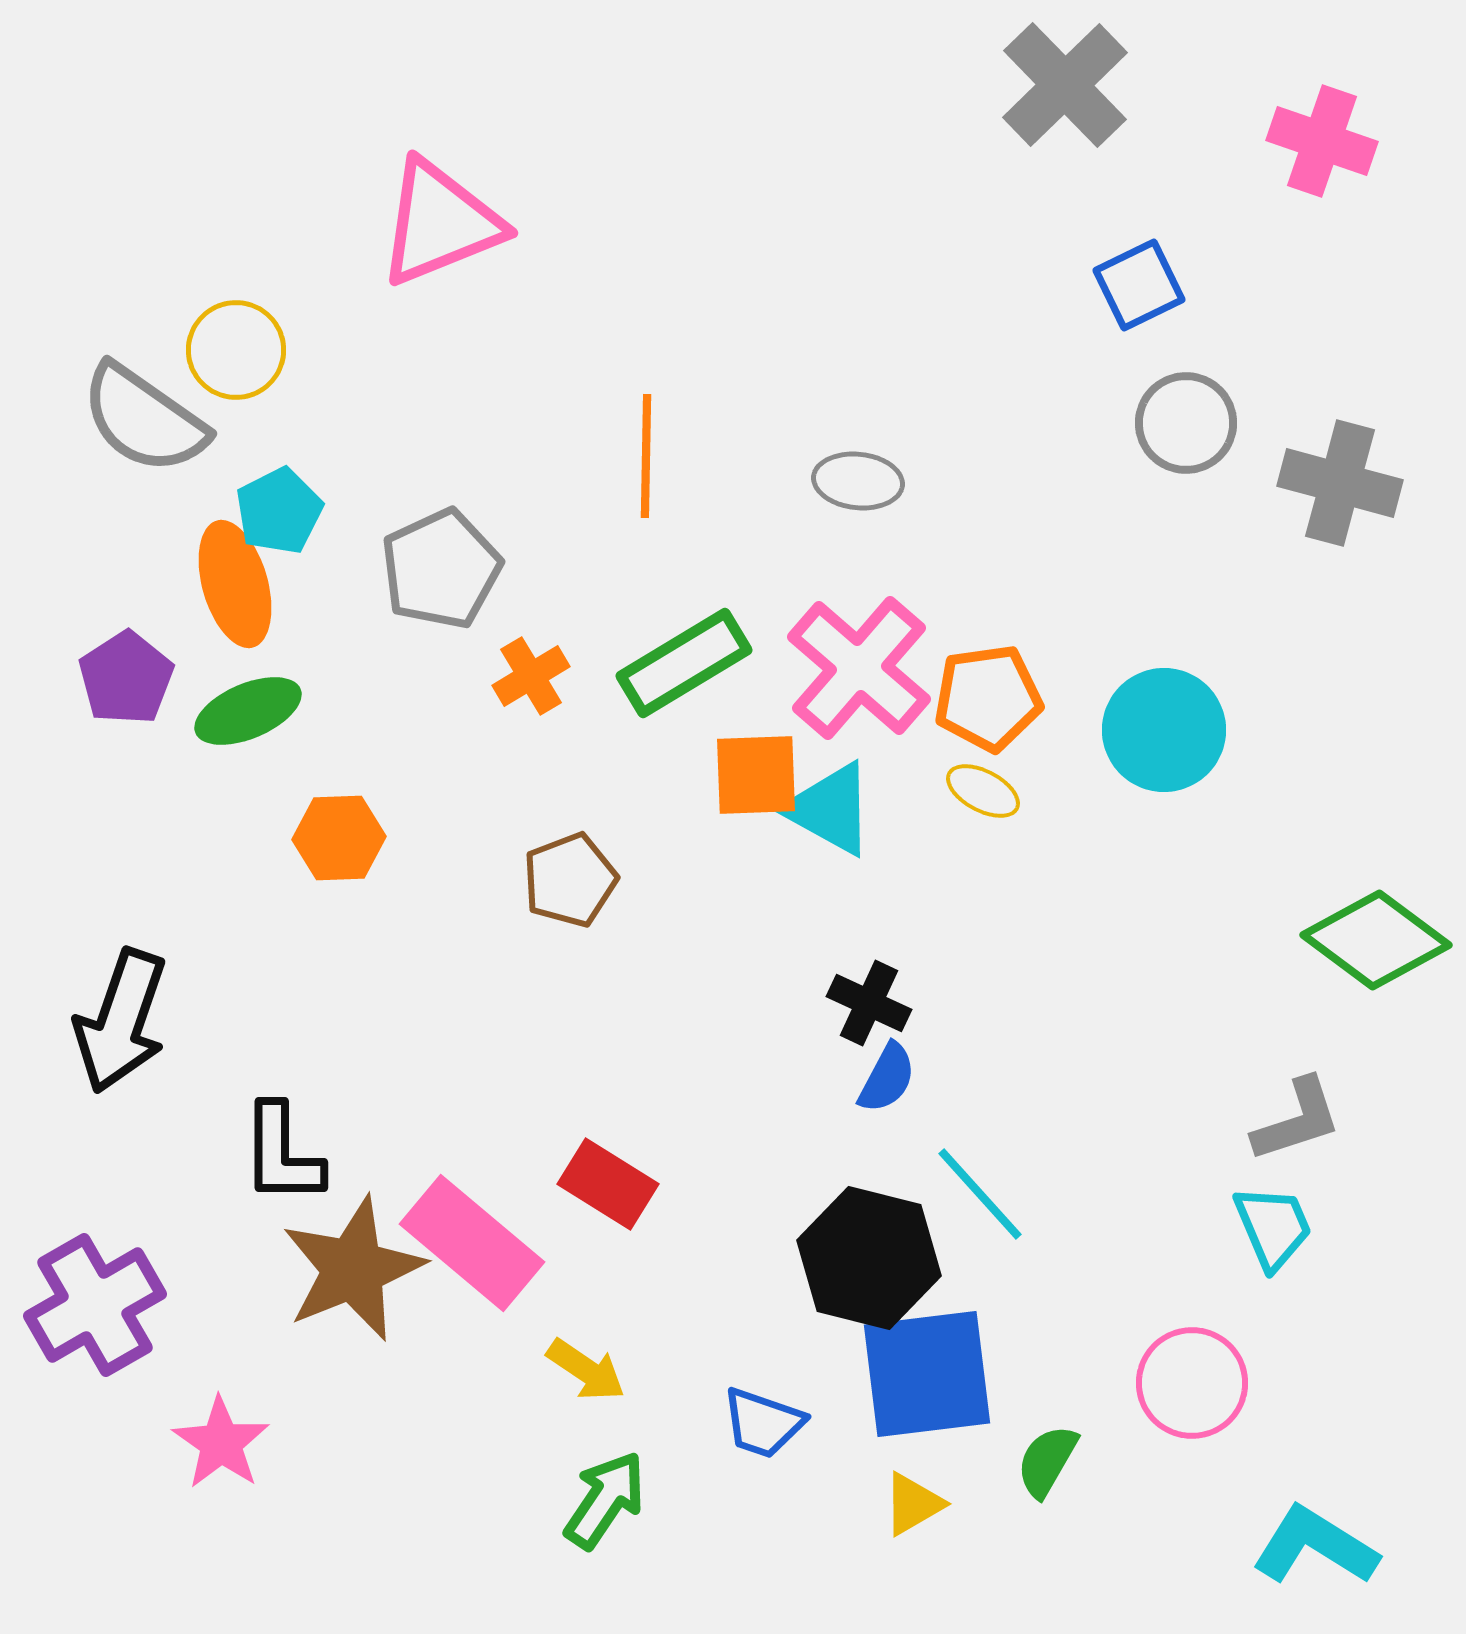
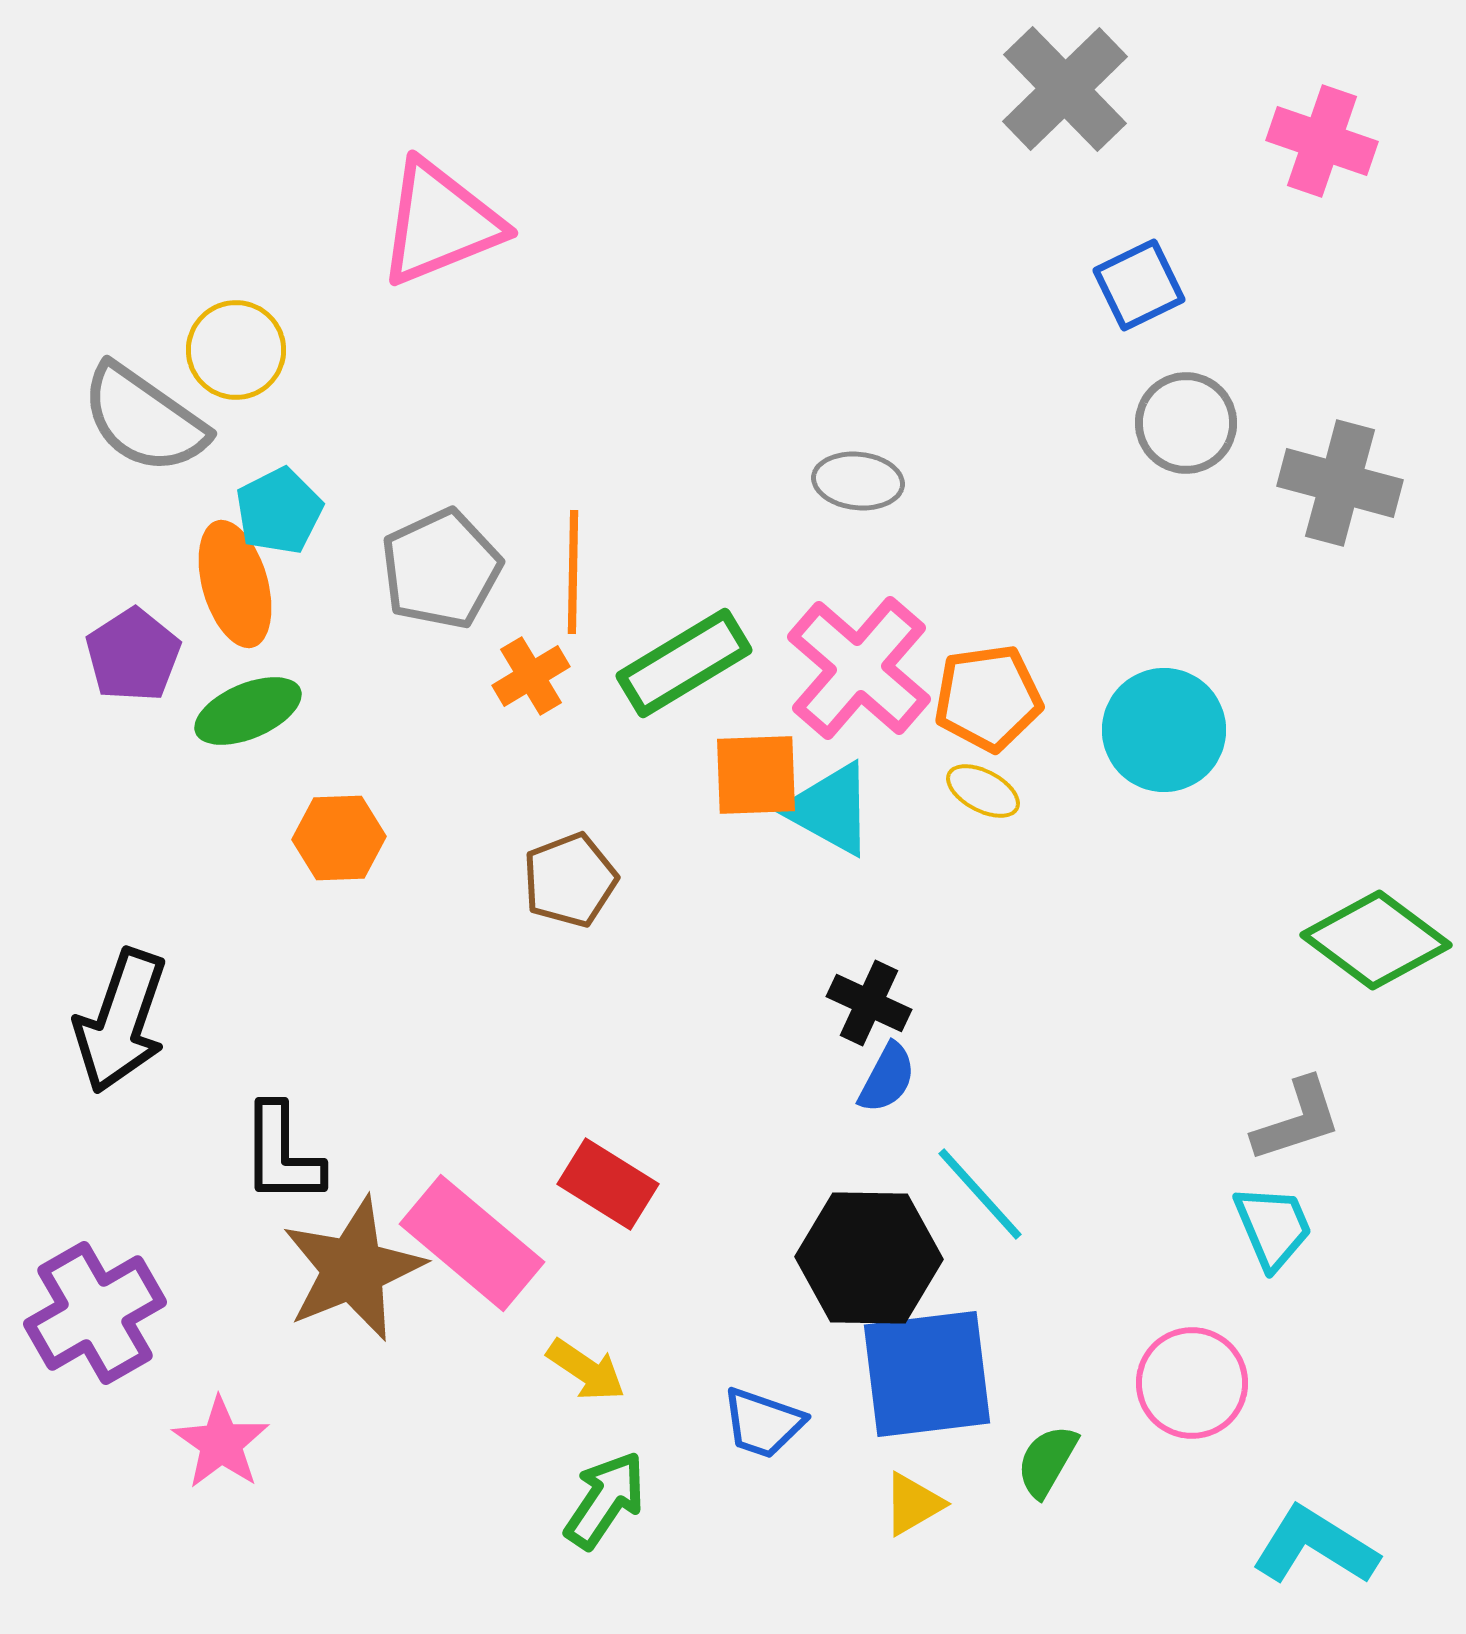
gray cross at (1065, 85): moved 4 px down
orange line at (646, 456): moved 73 px left, 116 px down
purple pentagon at (126, 678): moved 7 px right, 23 px up
black hexagon at (869, 1258): rotated 13 degrees counterclockwise
purple cross at (95, 1305): moved 8 px down
